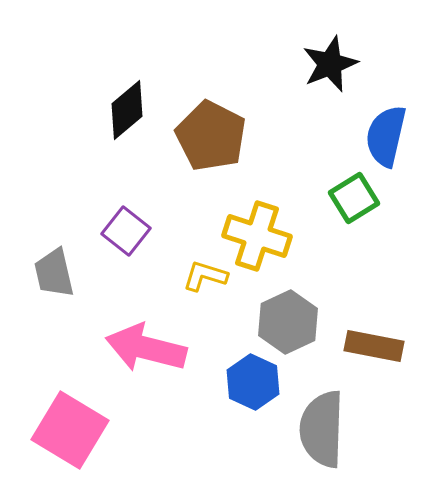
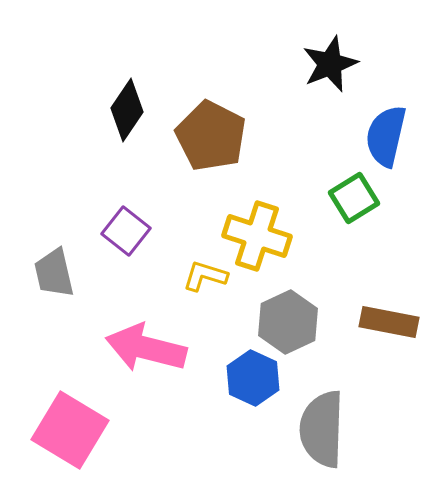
black diamond: rotated 16 degrees counterclockwise
brown rectangle: moved 15 px right, 24 px up
blue hexagon: moved 4 px up
